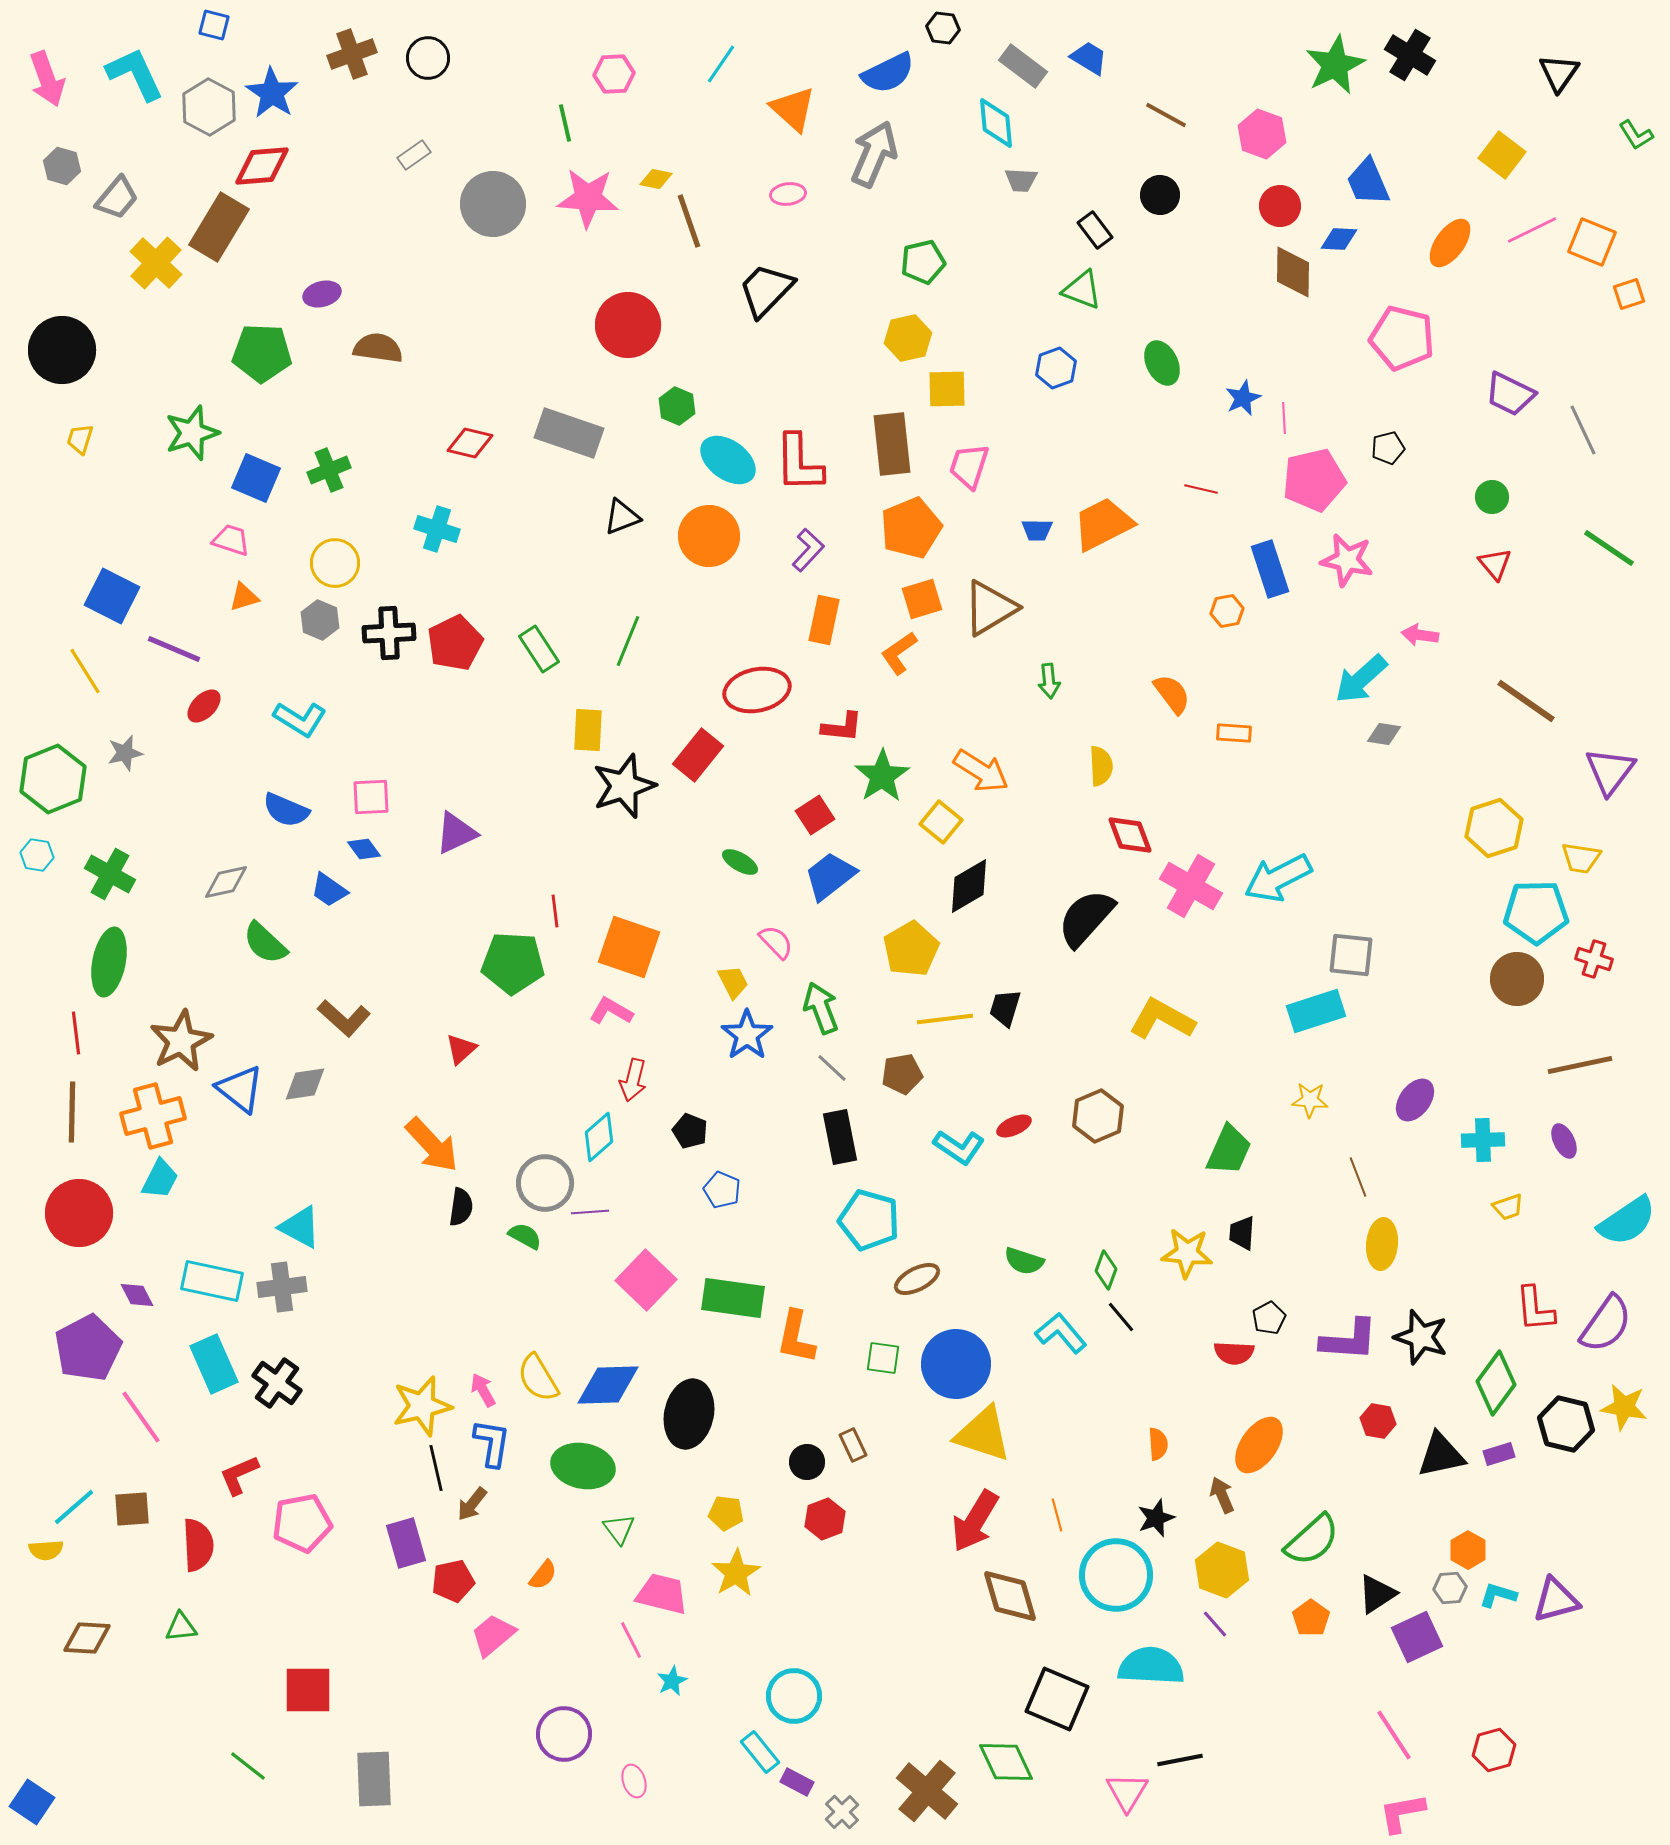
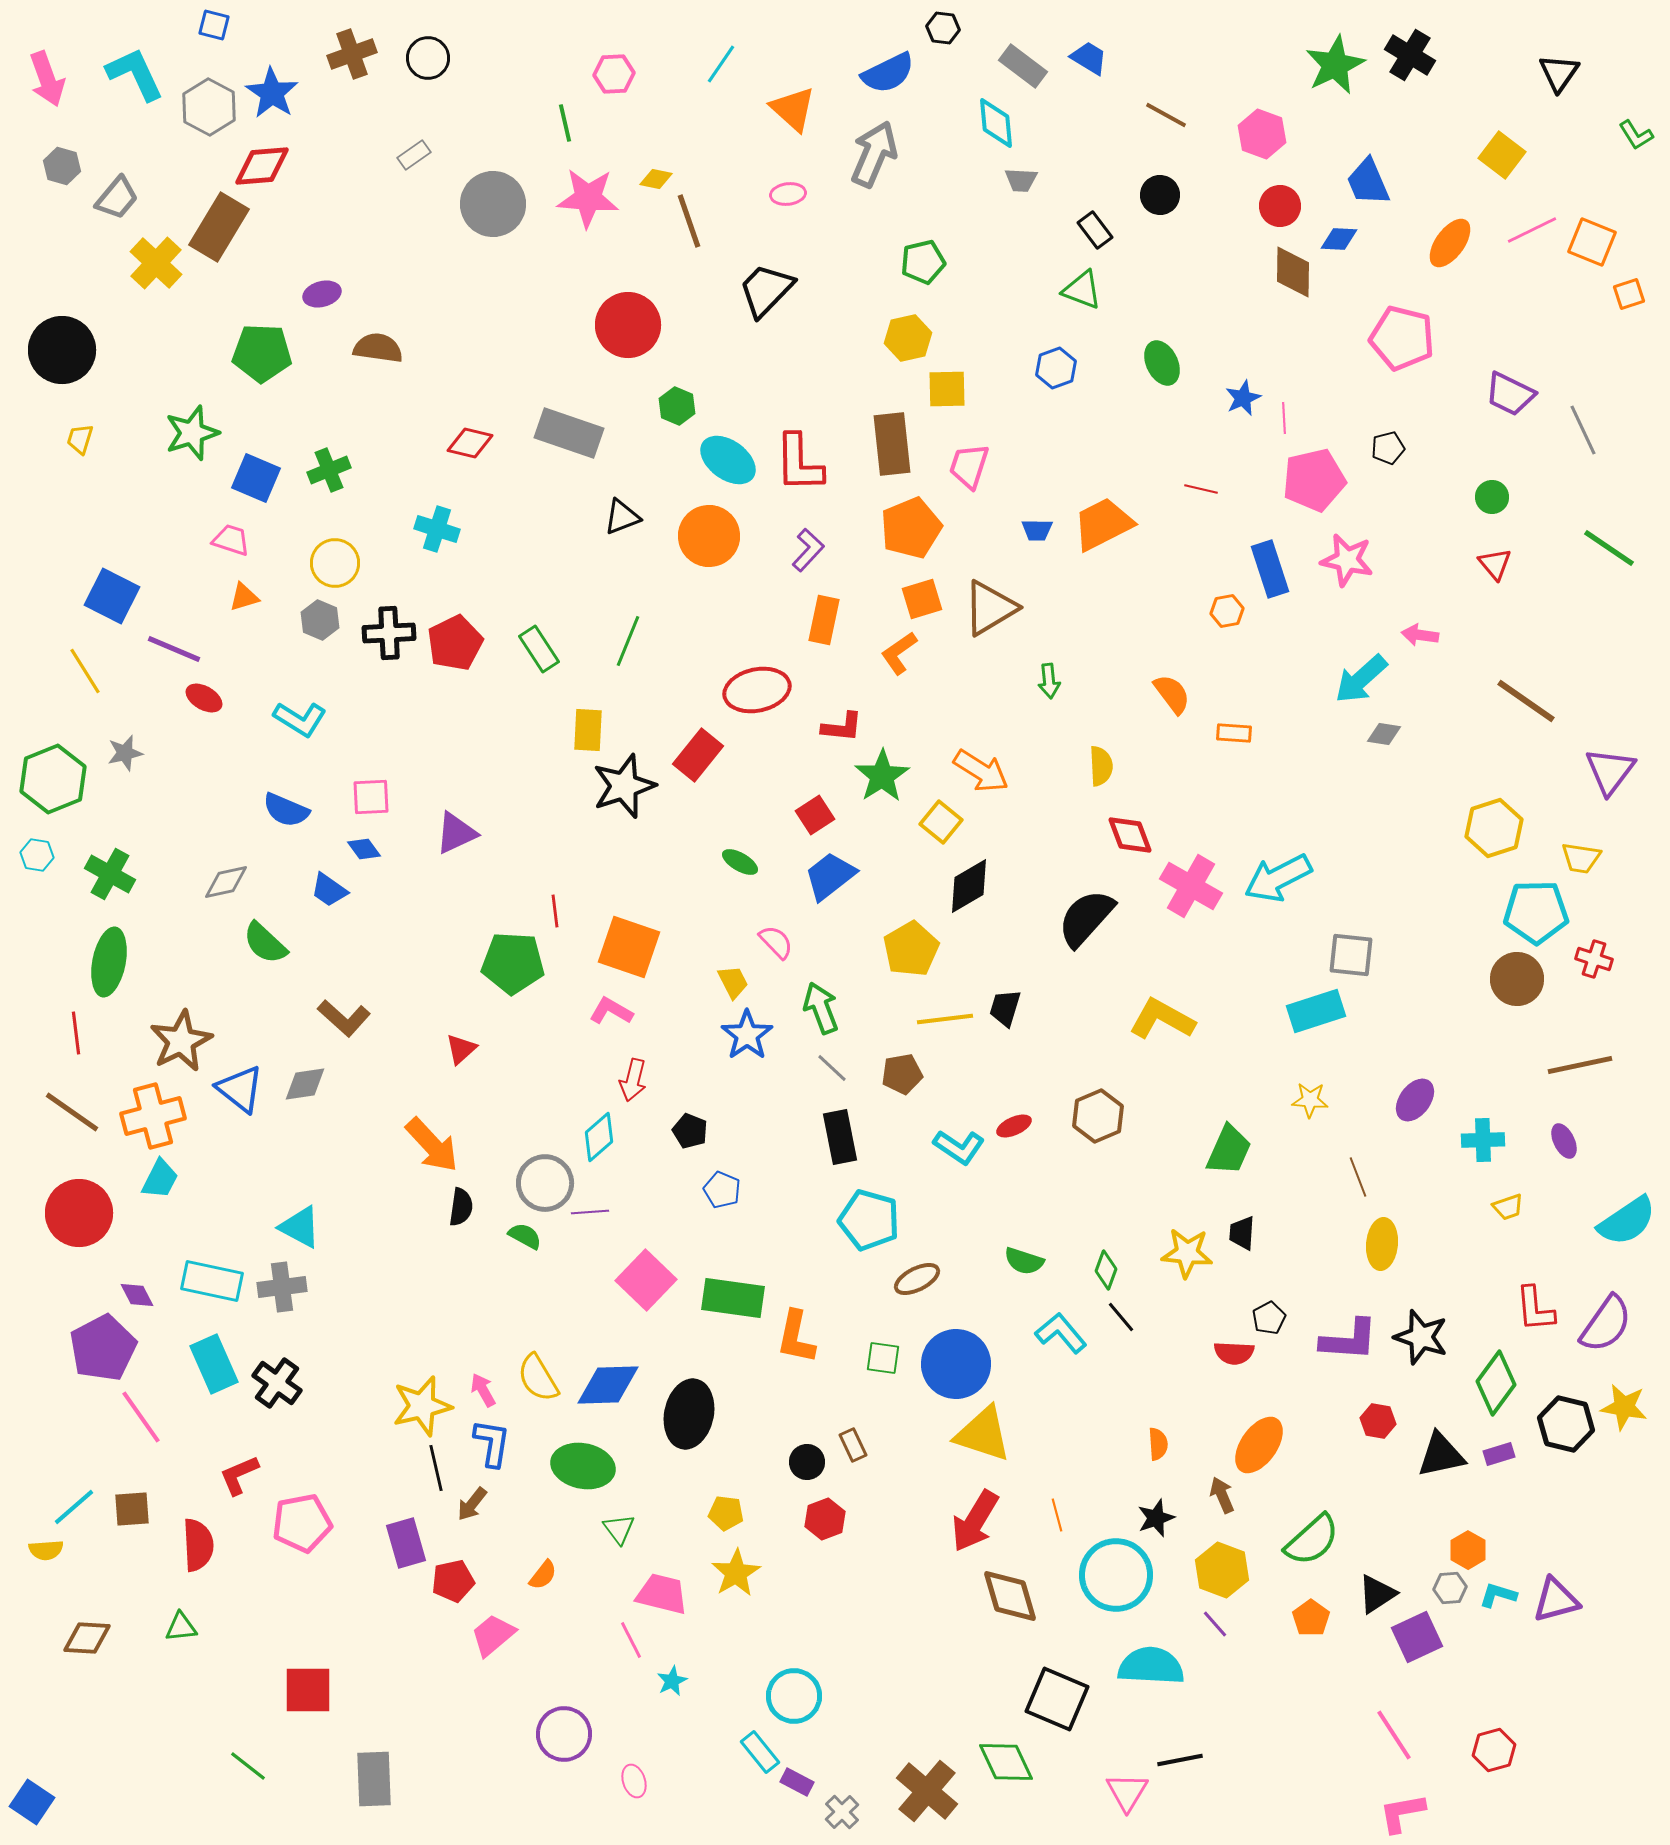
red ellipse at (204, 706): moved 8 px up; rotated 75 degrees clockwise
brown line at (72, 1112): rotated 56 degrees counterclockwise
purple pentagon at (88, 1348): moved 15 px right
